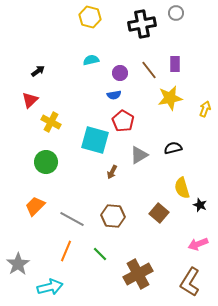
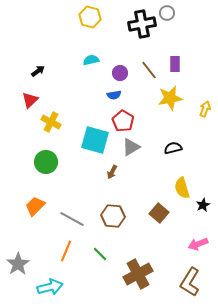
gray circle: moved 9 px left
gray triangle: moved 8 px left, 8 px up
black star: moved 3 px right; rotated 24 degrees clockwise
